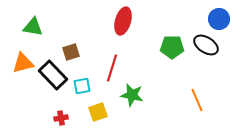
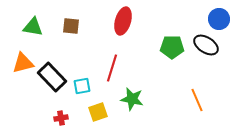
brown square: moved 26 px up; rotated 24 degrees clockwise
black rectangle: moved 1 px left, 2 px down
green star: moved 4 px down
